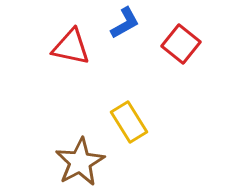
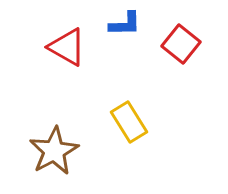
blue L-shape: moved 1 px down; rotated 28 degrees clockwise
red triangle: moved 4 px left; rotated 18 degrees clockwise
brown star: moved 26 px left, 11 px up
